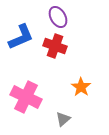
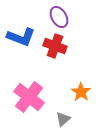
purple ellipse: moved 1 px right
blue L-shape: rotated 44 degrees clockwise
orange star: moved 5 px down
pink cross: moved 3 px right; rotated 12 degrees clockwise
